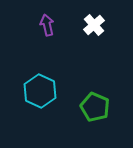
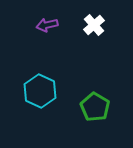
purple arrow: rotated 90 degrees counterclockwise
green pentagon: rotated 8 degrees clockwise
